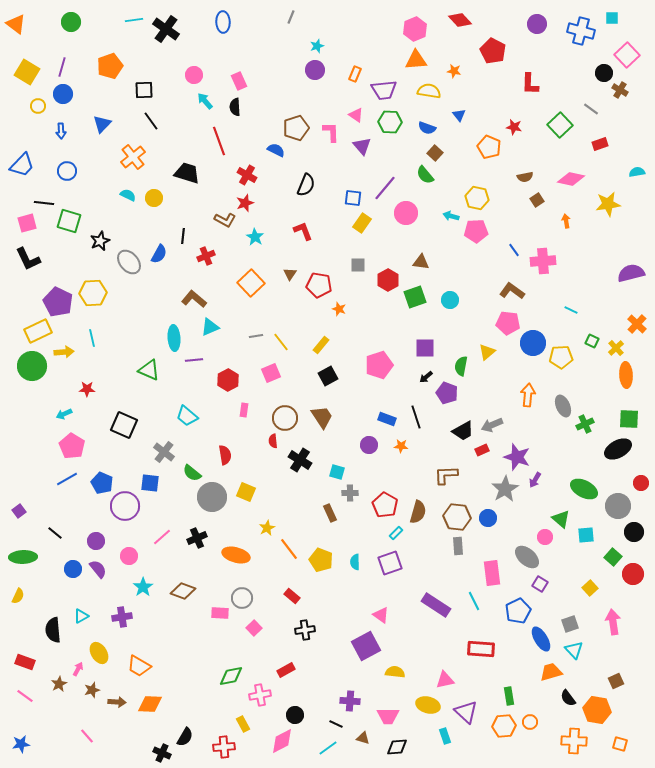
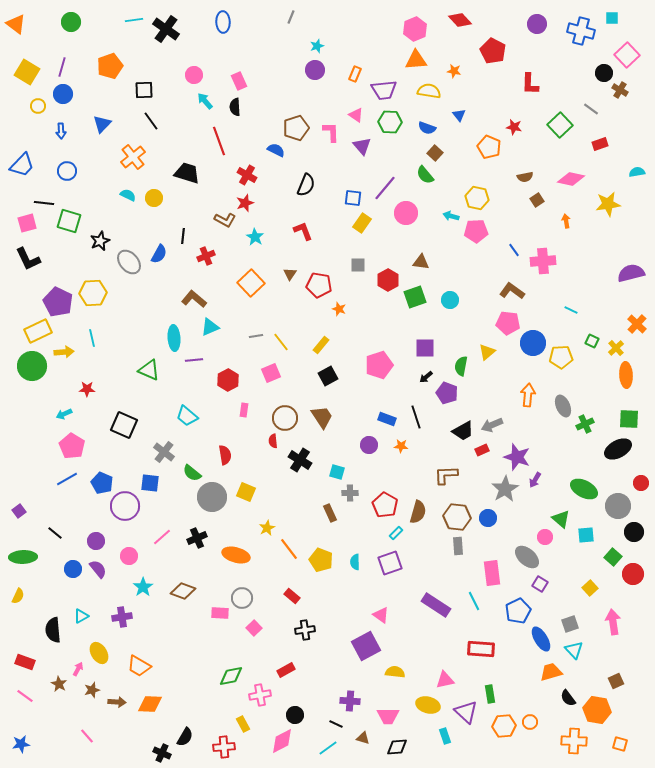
brown star at (59, 684): rotated 14 degrees counterclockwise
green rectangle at (509, 696): moved 19 px left, 2 px up
